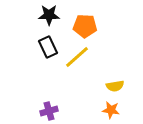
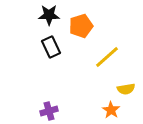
orange pentagon: moved 4 px left; rotated 20 degrees counterclockwise
black rectangle: moved 3 px right
yellow line: moved 30 px right
yellow semicircle: moved 11 px right, 3 px down
orange star: rotated 24 degrees clockwise
